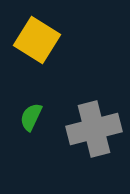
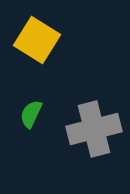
green semicircle: moved 3 px up
